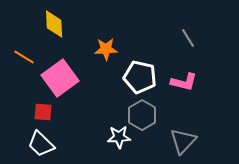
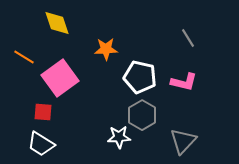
yellow diamond: moved 3 px right, 1 px up; rotated 16 degrees counterclockwise
white trapezoid: rotated 12 degrees counterclockwise
